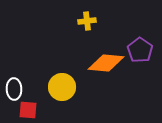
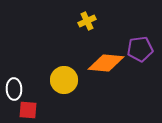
yellow cross: rotated 18 degrees counterclockwise
purple pentagon: moved 1 px up; rotated 30 degrees clockwise
yellow circle: moved 2 px right, 7 px up
